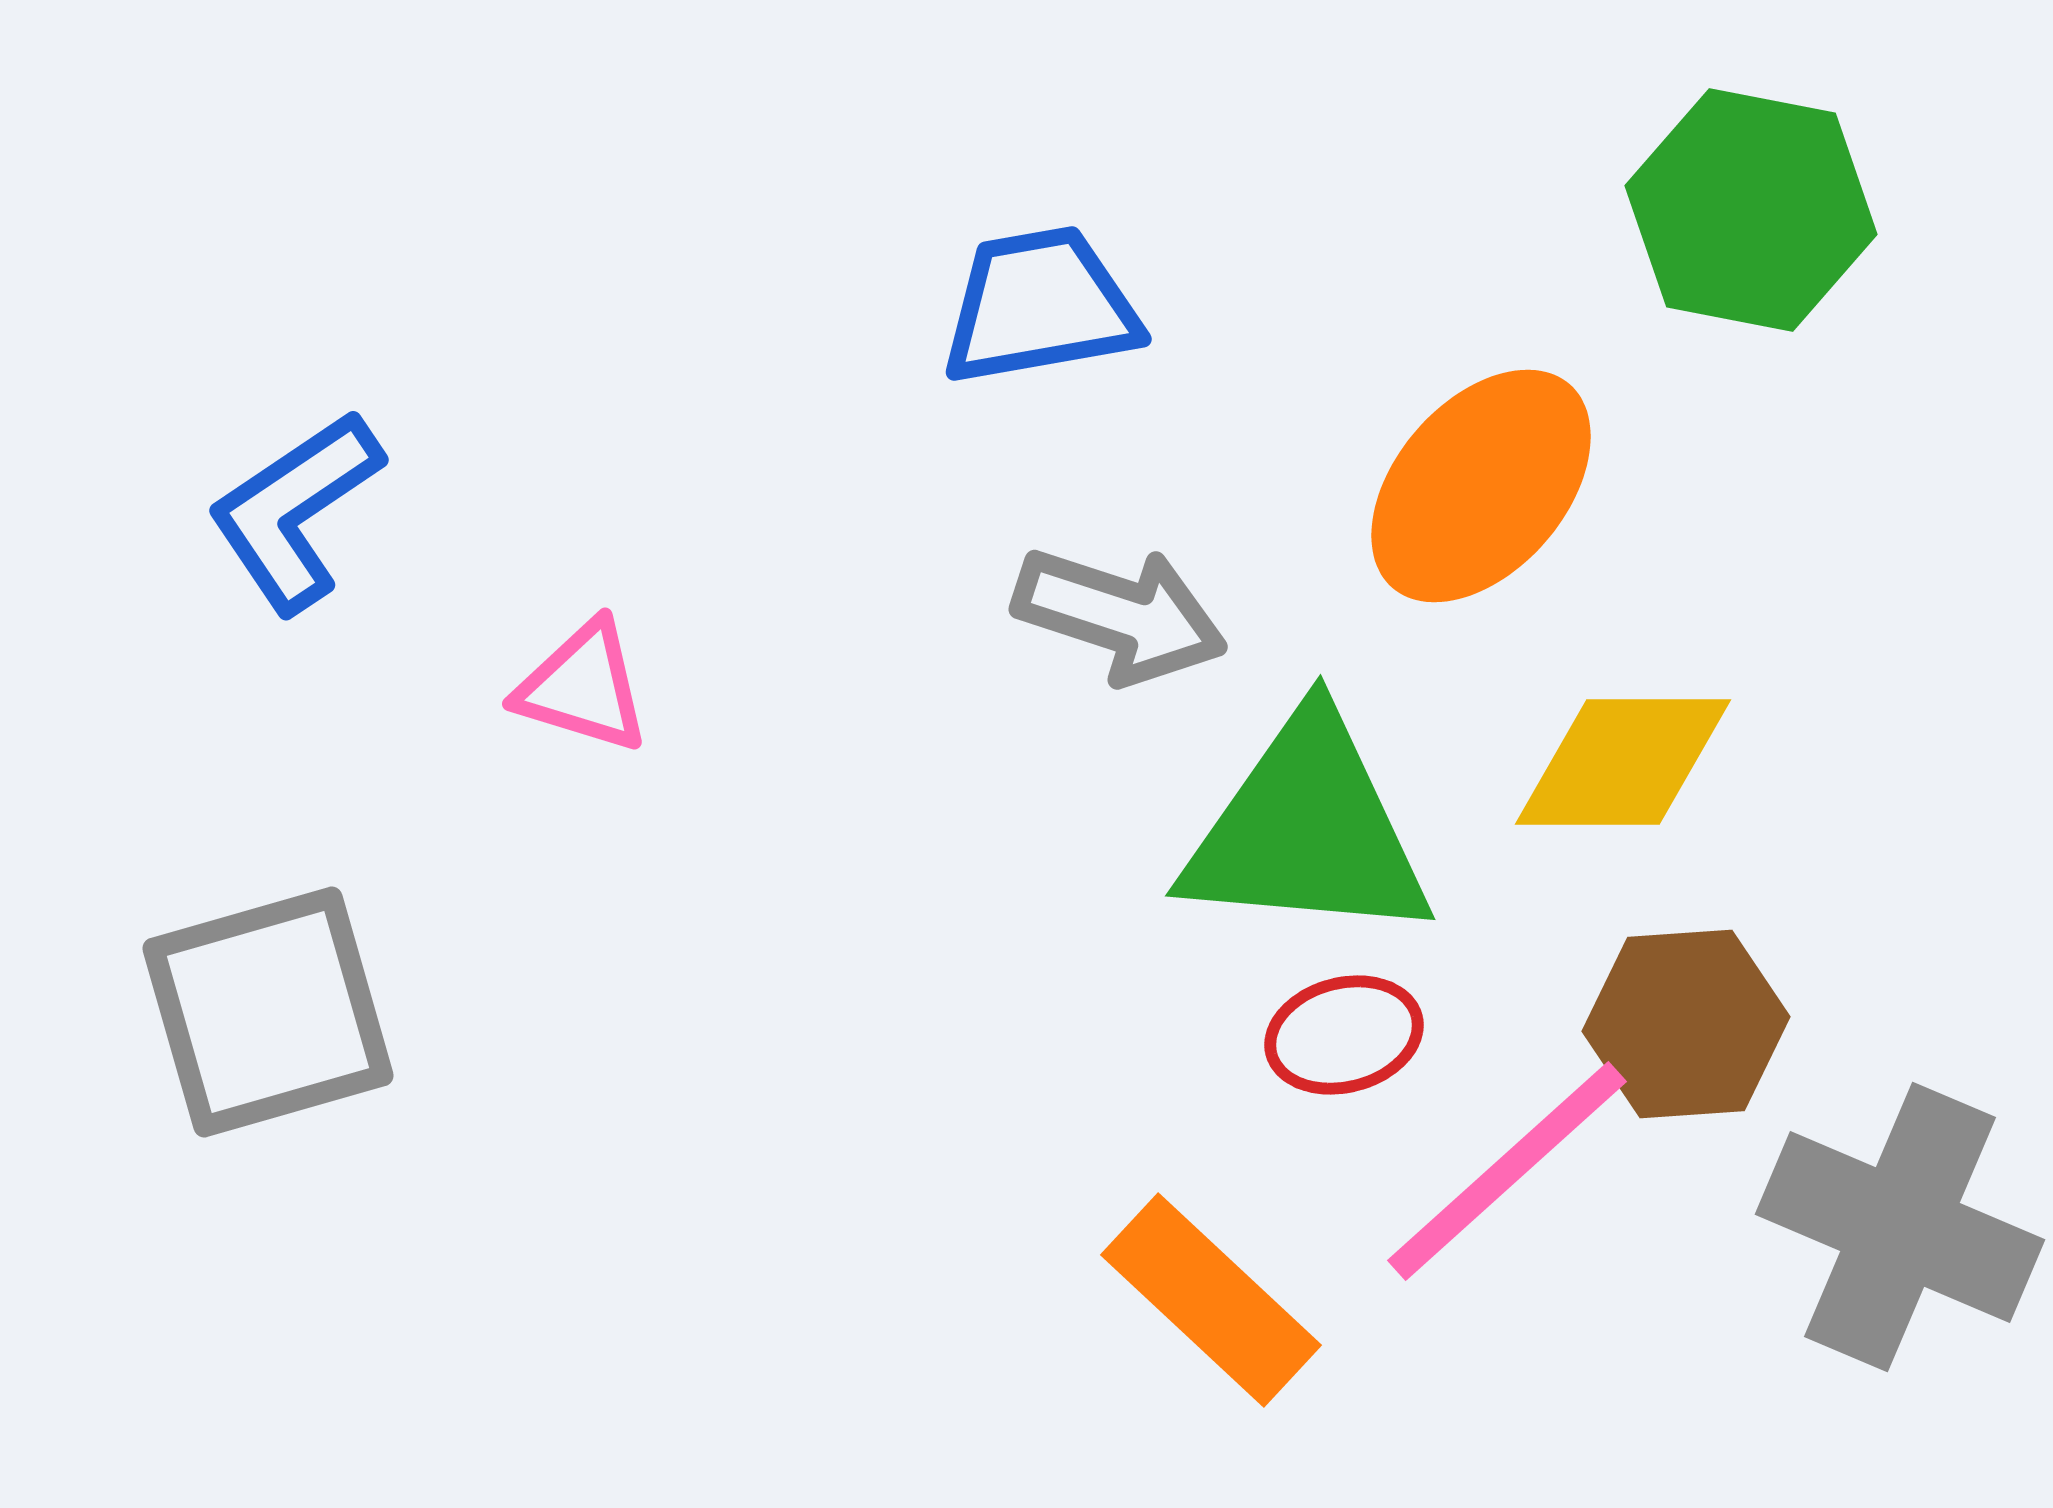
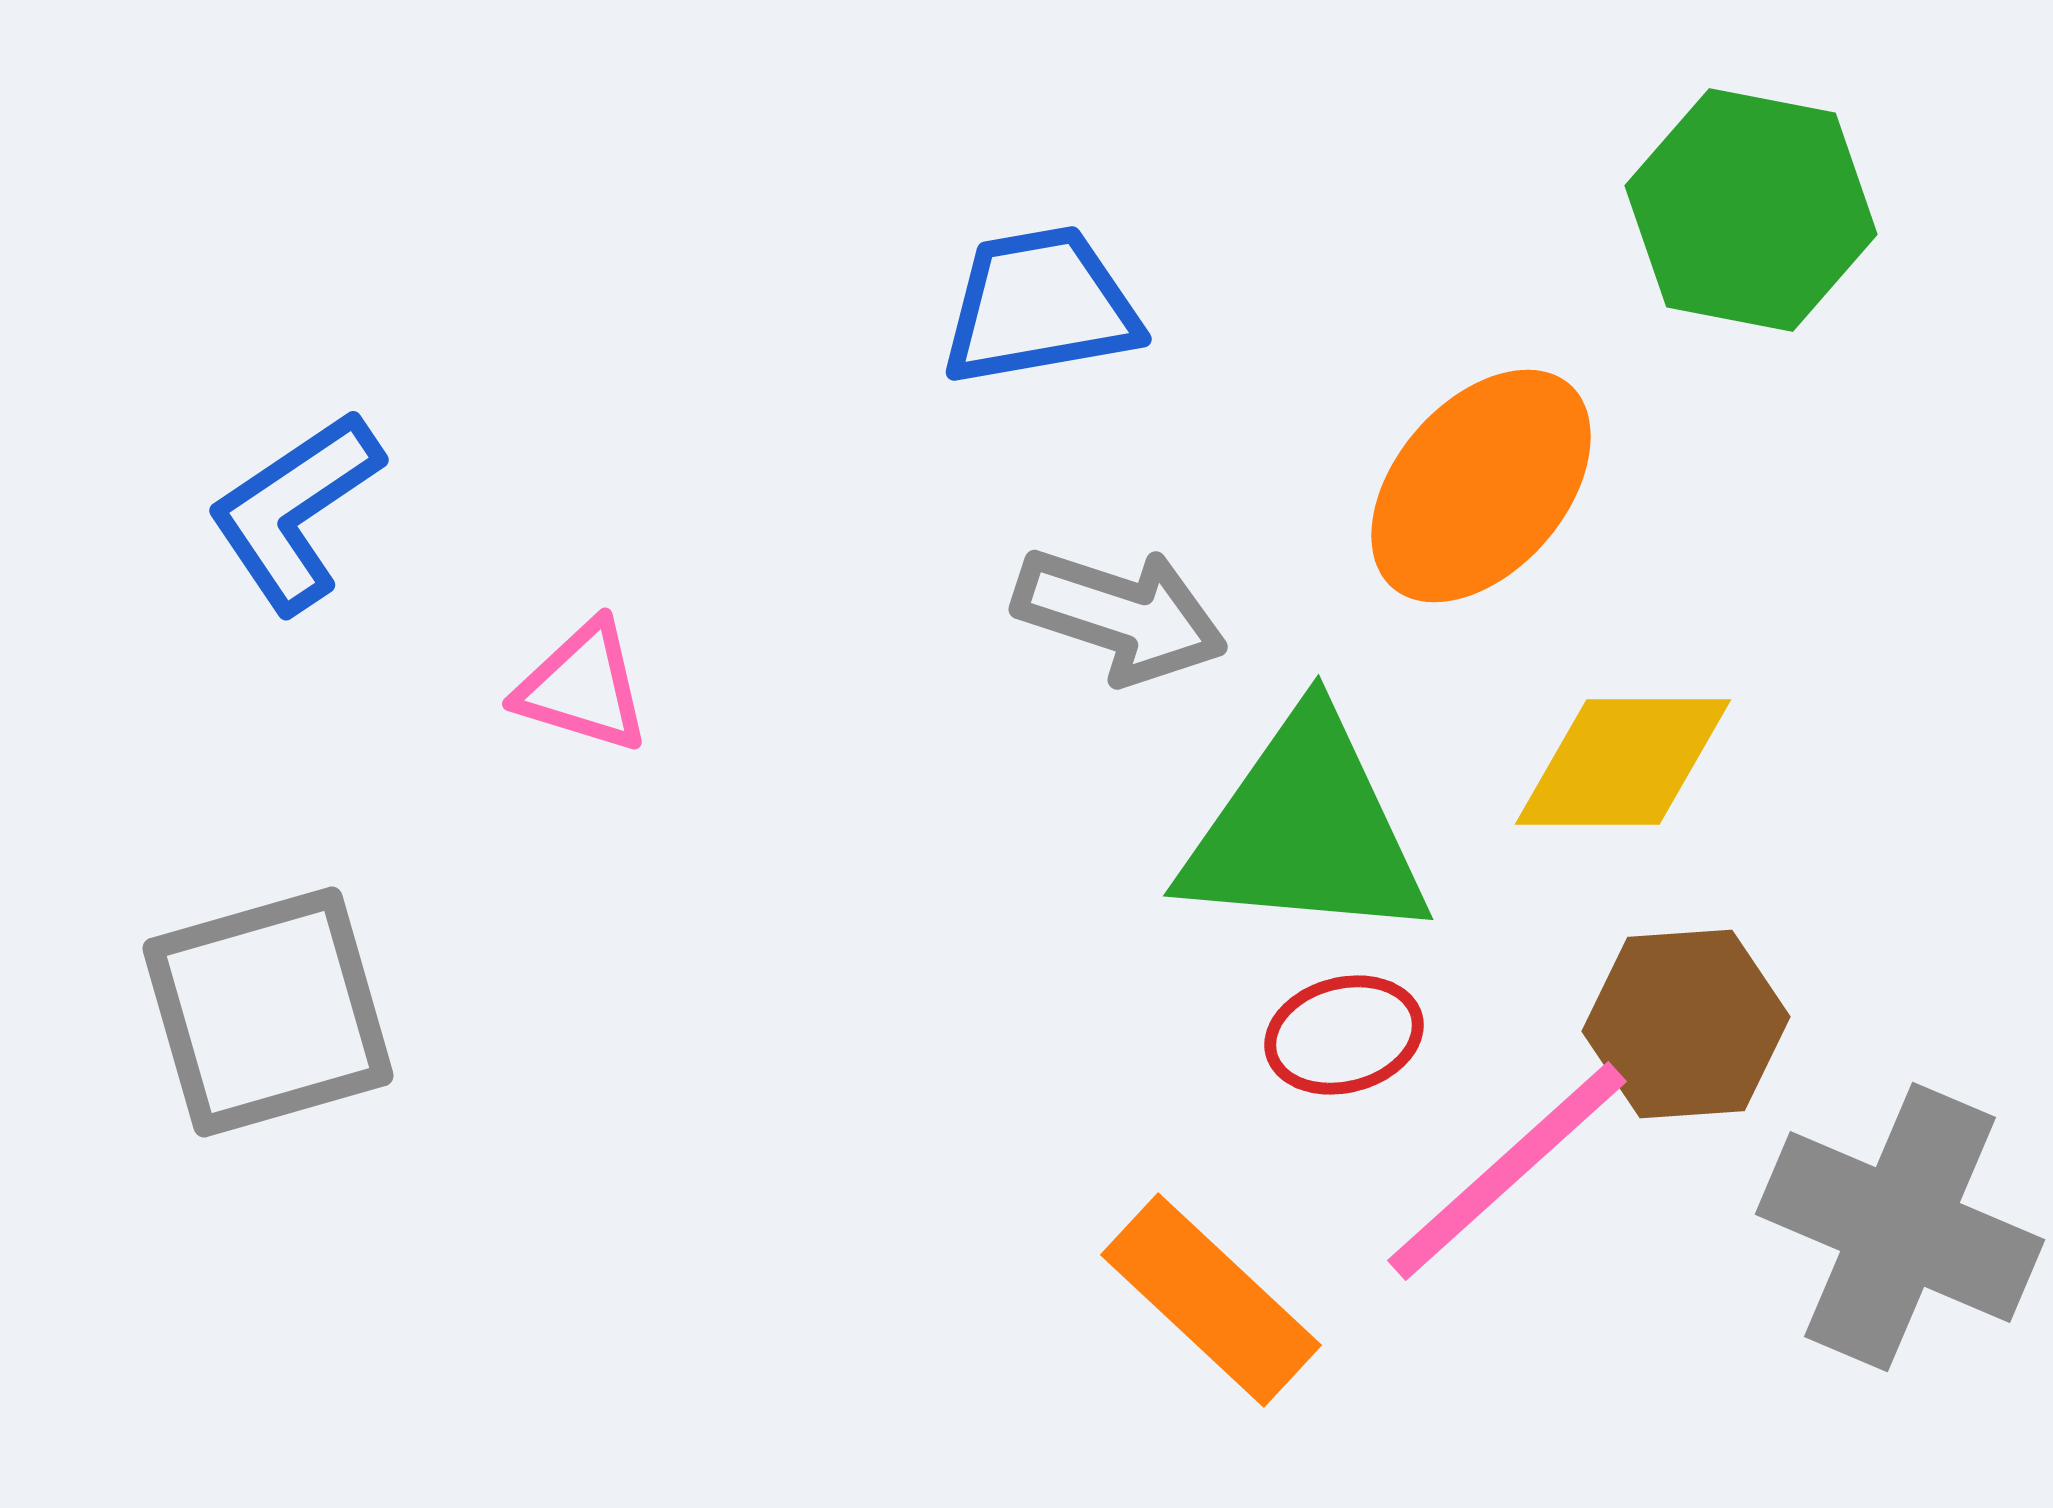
green triangle: moved 2 px left
